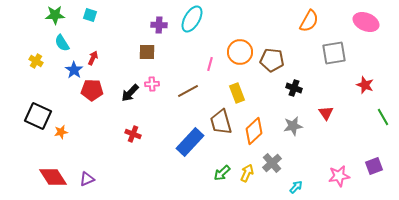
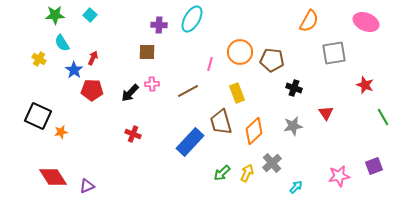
cyan square: rotated 24 degrees clockwise
yellow cross: moved 3 px right, 2 px up
purple triangle: moved 7 px down
